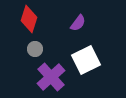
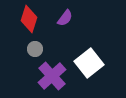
purple semicircle: moved 13 px left, 5 px up
white square: moved 3 px right, 3 px down; rotated 12 degrees counterclockwise
purple cross: moved 1 px right, 1 px up
